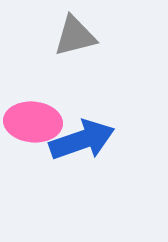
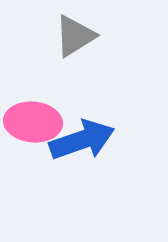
gray triangle: rotated 18 degrees counterclockwise
